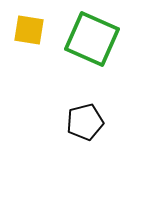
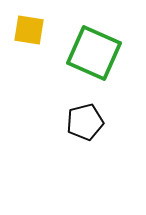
green square: moved 2 px right, 14 px down
